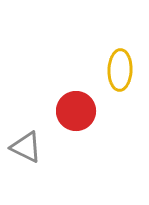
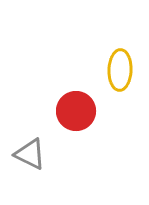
gray triangle: moved 4 px right, 7 px down
